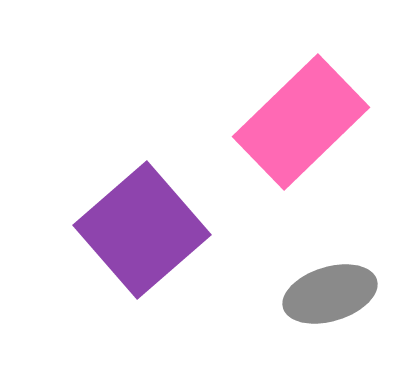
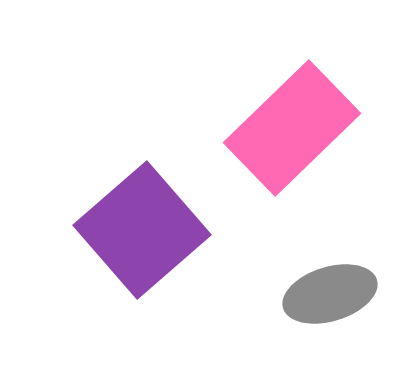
pink rectangle: moved 9 px left, 6 px down
